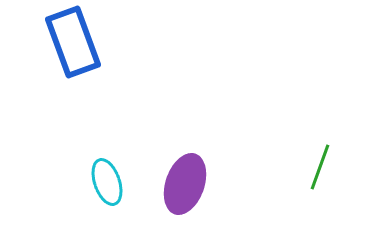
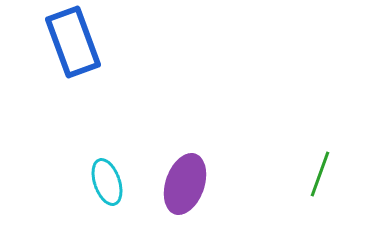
green line: moved 7 px down
